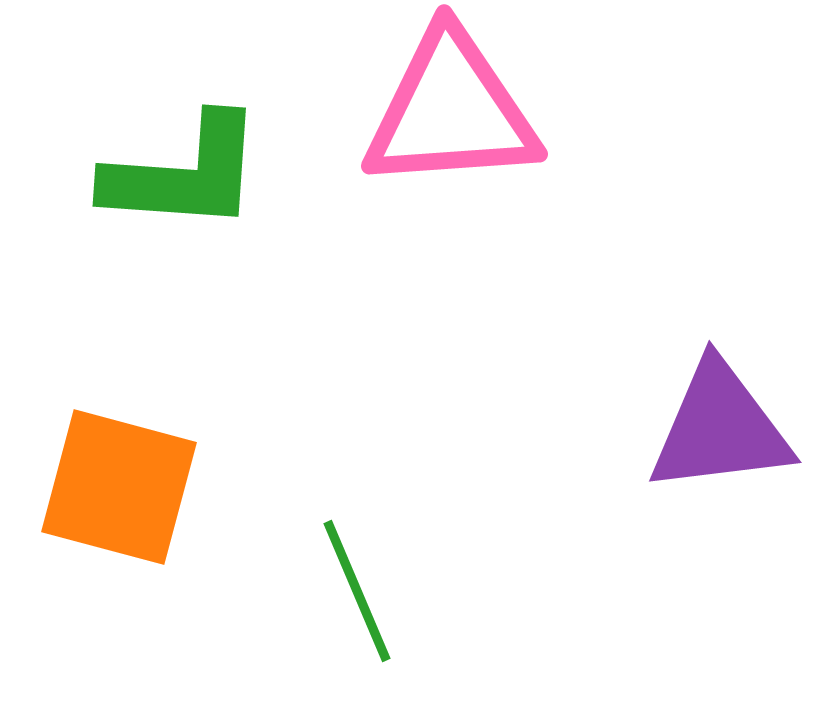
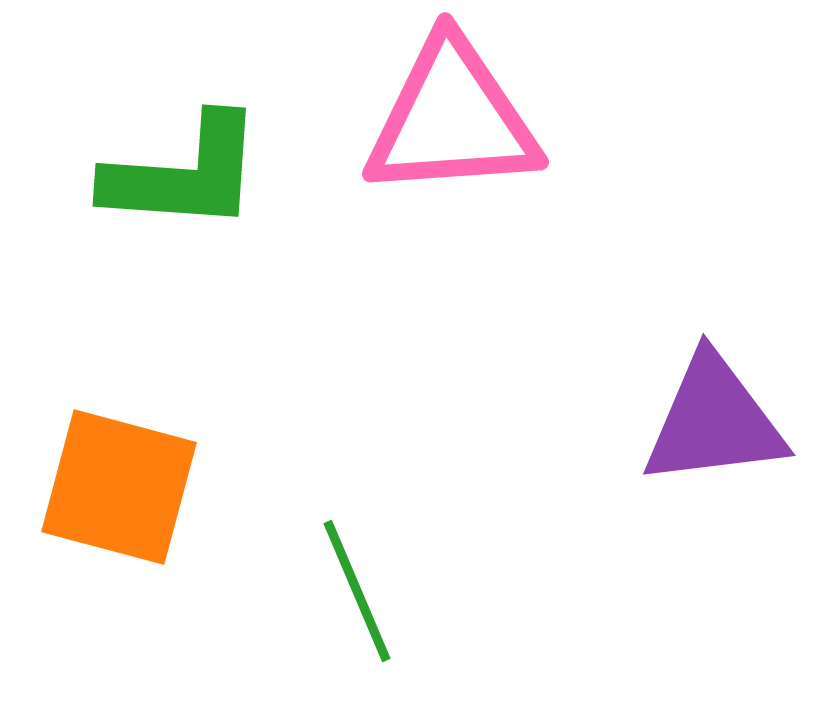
pink triangle: moved 1 px right, 8 px down
purple triangle: moved 6 px left, 7 px up
